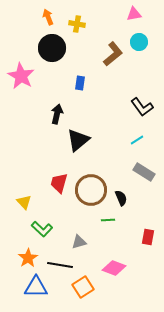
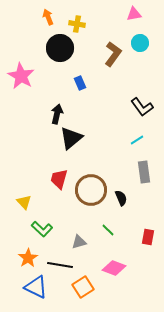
cyan circle: moved 1 px right, 1 px down
black circle: moved 8 px right
brown L-shape: rotated 15 degrees counterclockwise
blue rectangle: rotated 32 degrees counterclockwise
black triangle: moved 7 px left, 2 px up
gray rectangle: rotated 50 degrees clockwise
red trapezoid: moved 4 px up
green line: moved 10 px down; rotated 48 degrees clockwise
blue triangle: rotated 25 degrees clockwise
